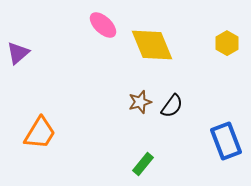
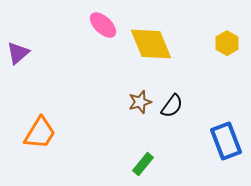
yellow diamond: moved 1 px left, 1 px up
